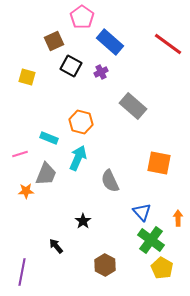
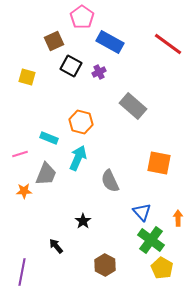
blue rectangle: rotated 12 degrees counterclockwise
purple cross: moved 2 px left
orange star: moved 2 px left
